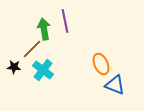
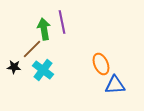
purple line: moved 3 px left, 1 px down
blue triangle: rotated 25 degrees counterclockwise
